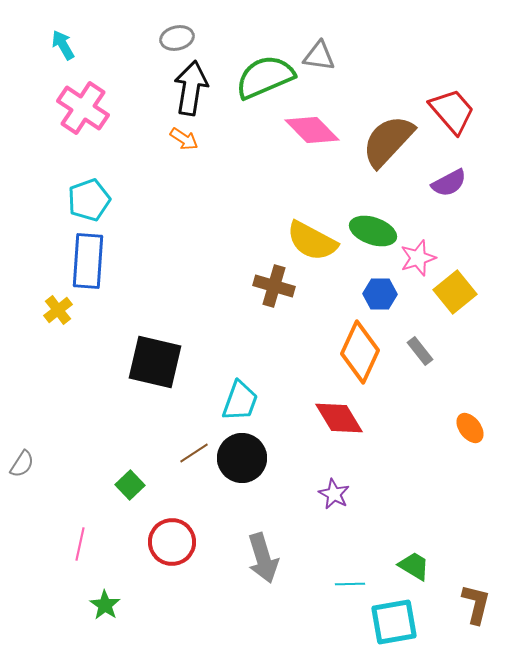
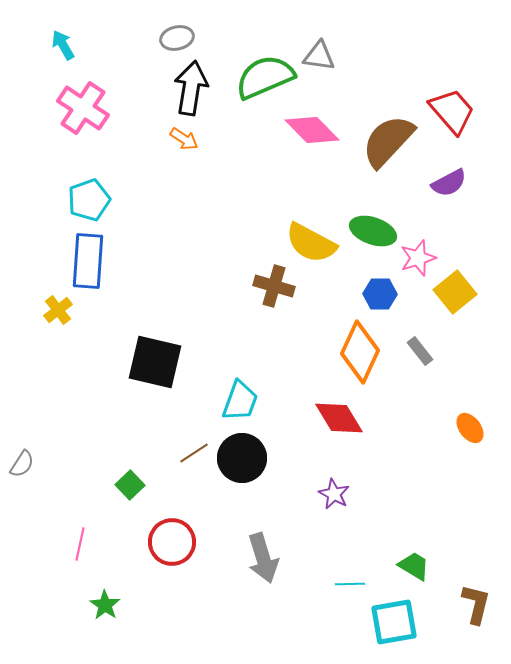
yellow semicircle: moved 1 px left, 2 px down
